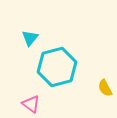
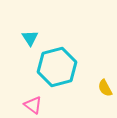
cyan triangle: rotated 12 degrees counterclockwise
pink triangle: moved 2 px right, 1 px down
